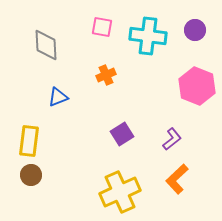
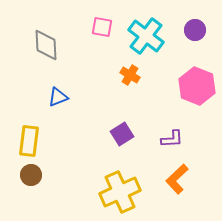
cyan cross: moved 2 px left; rotated 30 degrees clockwise
orange cross: moved 24 px right; rotated 36 degrees counterclockwise
purple L-shape: rotated 35 degrees clockwise
